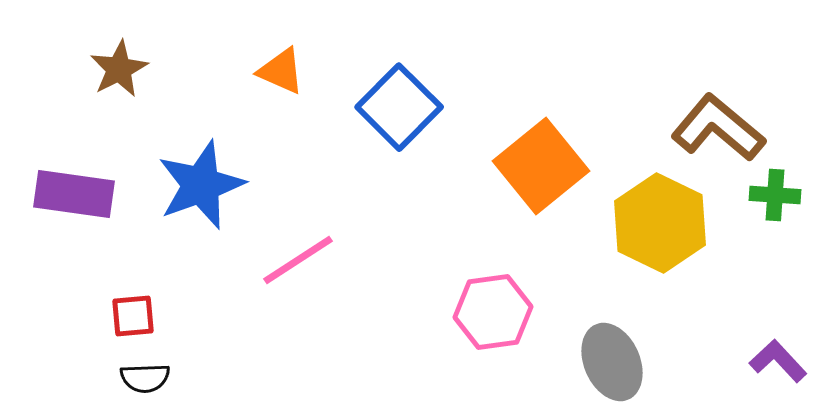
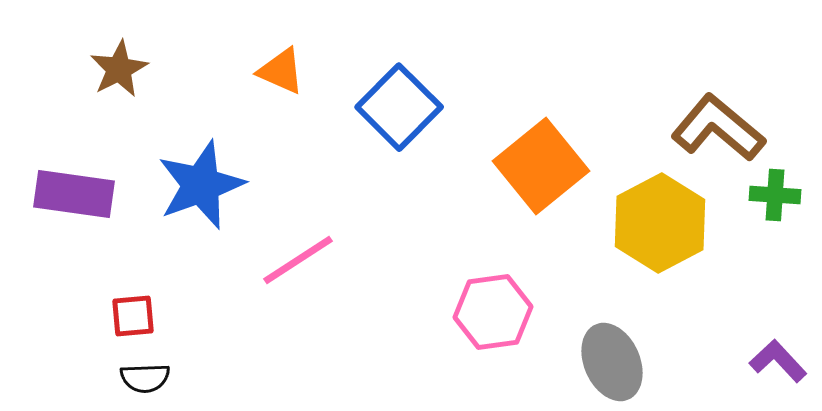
yellow hexagon: rotated 6 degrees clockwise
